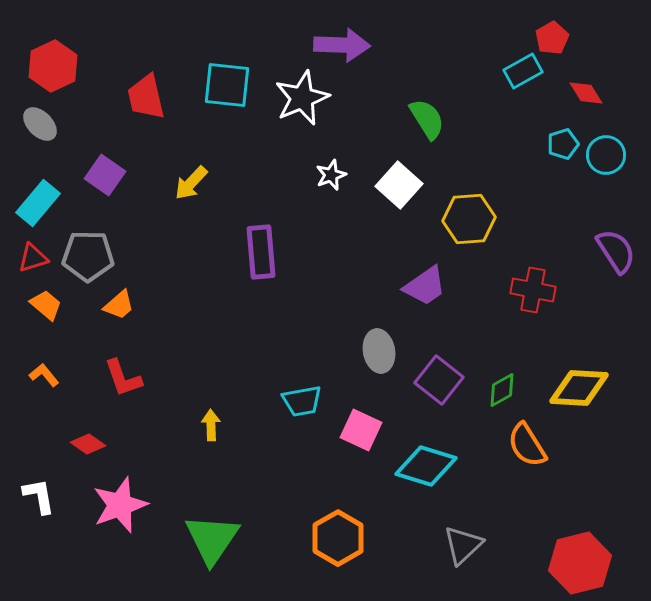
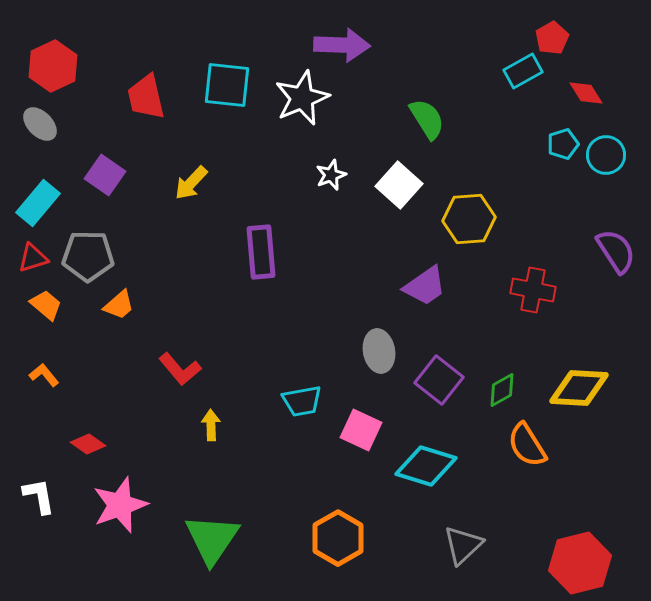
red L-shape at (123, 378): moved 57 px right, 9 px up; rotated 21 degrees counterclockwise
